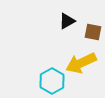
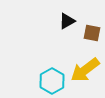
brown square: moved 1 px left, 1 px down
yellow arrow: moved 4 px right, 7 px down; rotated 12 degrees counterclockwise
